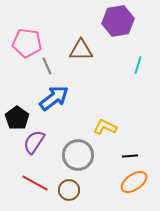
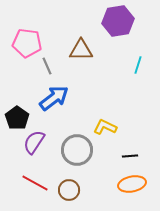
gray circle: moved 1 px left, 5 px up
orange ellipse: moved 2 px left, 2 px down; rotated 24 degrees clockwise
